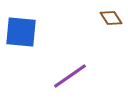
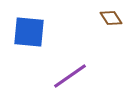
blue square: moved 8 px right
